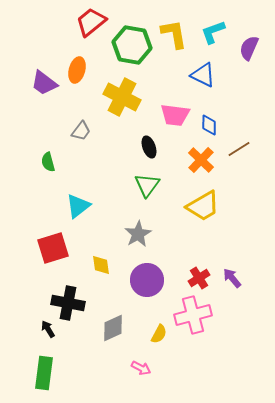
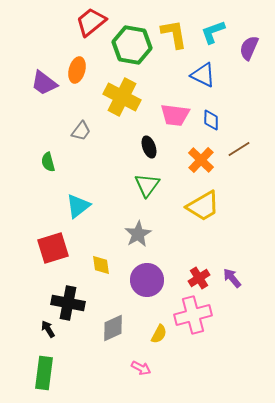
blue diamond: moved 2 px right, 5 px up
